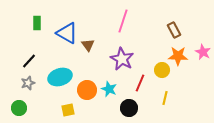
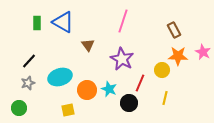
blue triangle: moved 4 px left, 11 px up
black circle: moved 5 px up
